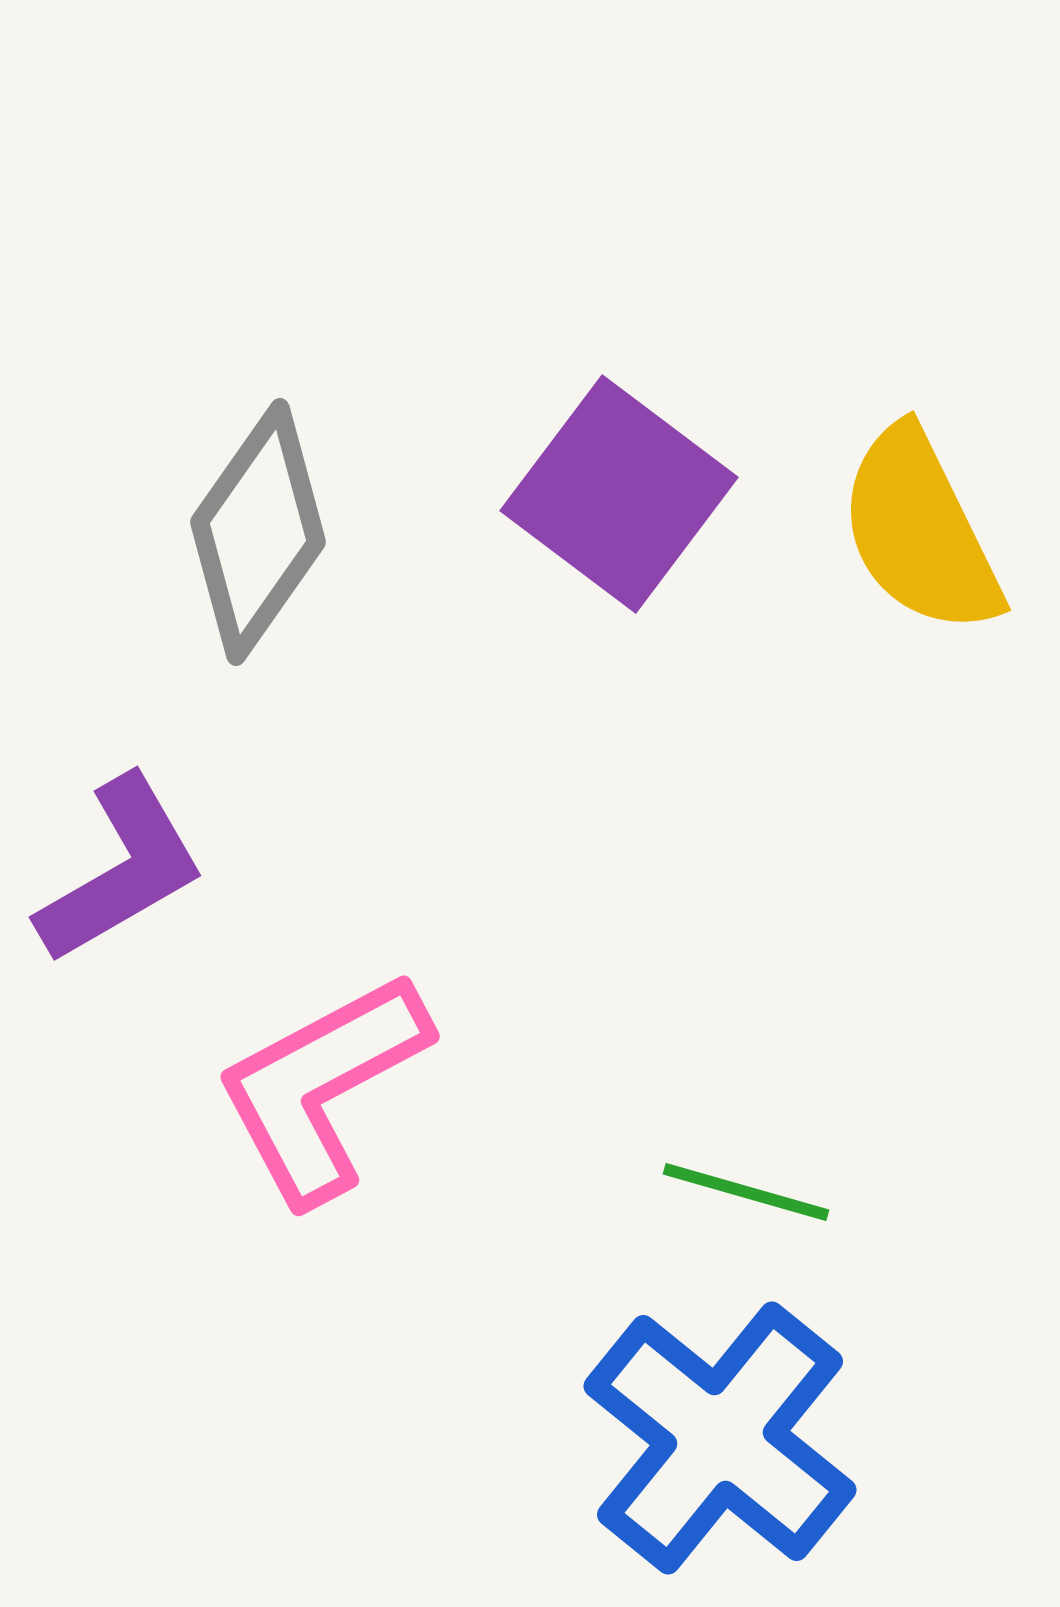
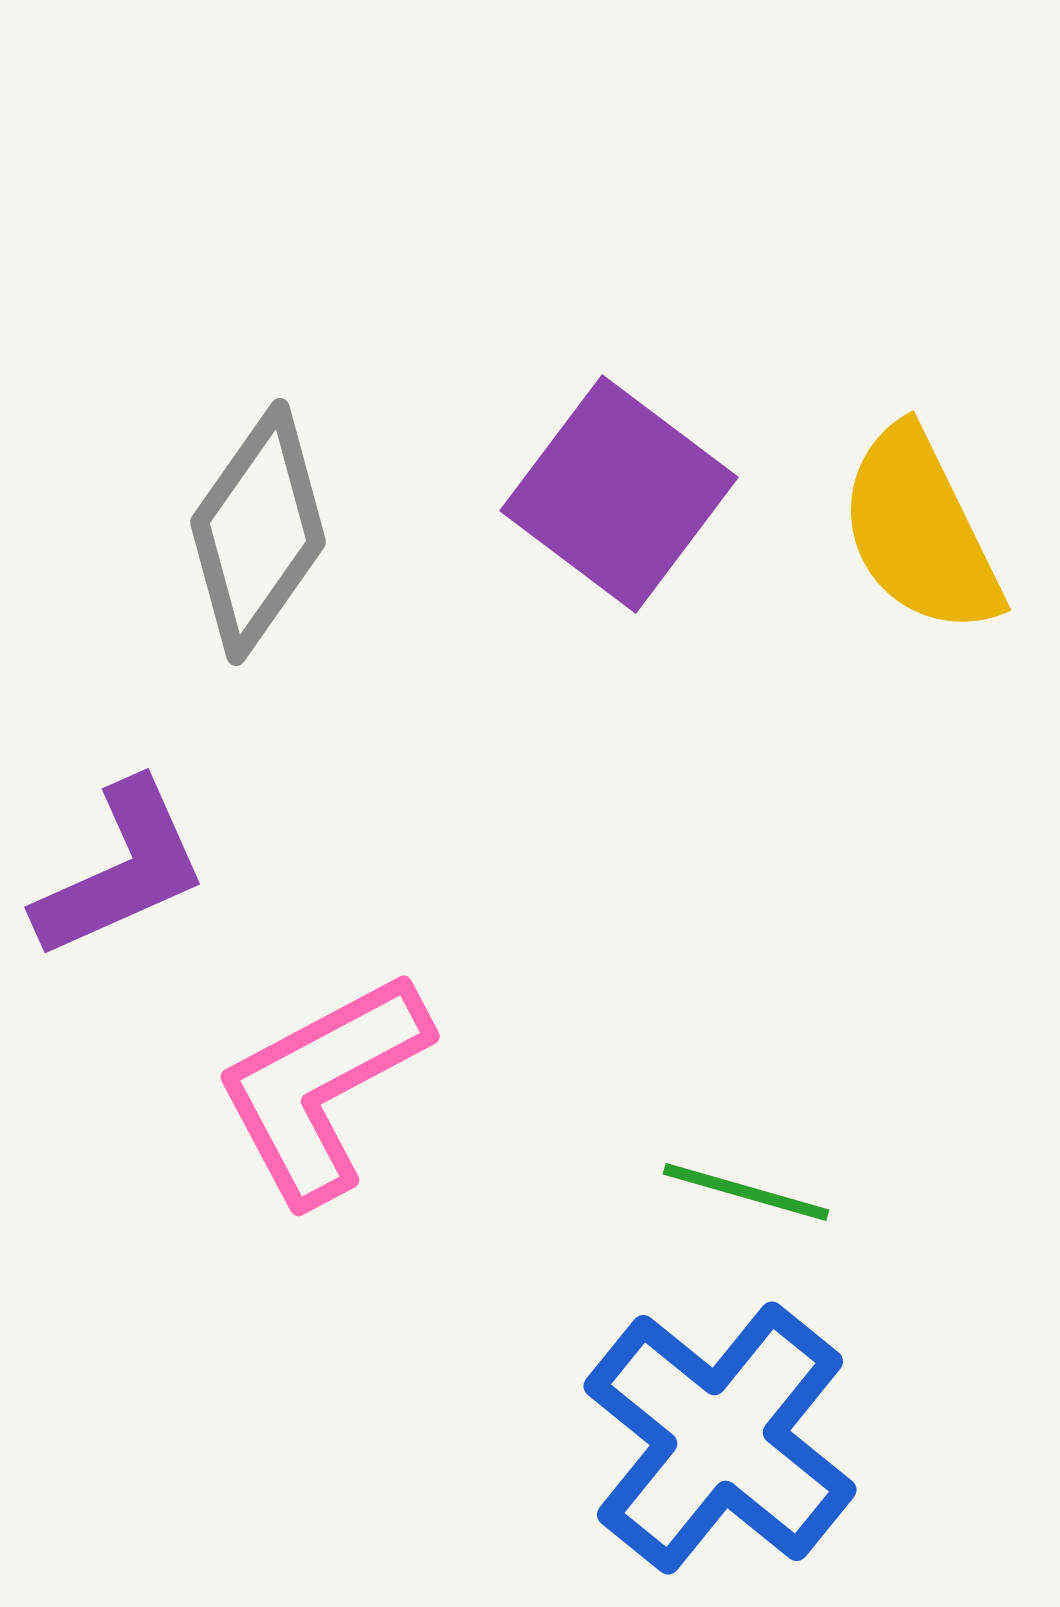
purple L-shape: rotated 6 degrees clockwise
